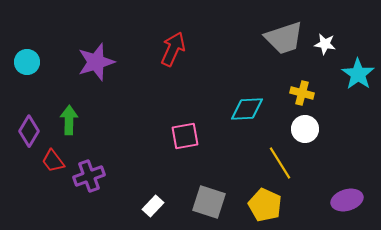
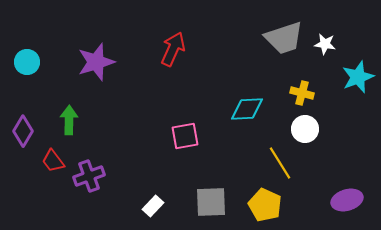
cyan star: moved 3 px down; rotated 16 degrees clockwise
purple diamond: moved 6 px left
gray square: moved 2 px right; rotated 20 degrees counterclockwise
